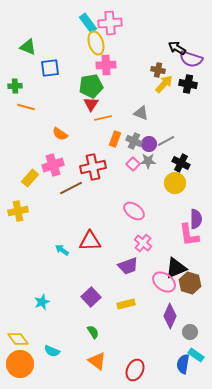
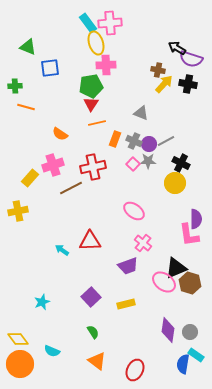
orange line at (103, 118): moved 6 px left, 5 px down
purple diamond at (170, 316): moved 2 px left, 14 px down; rotated 15 degrees counterclockwise
